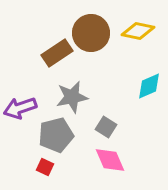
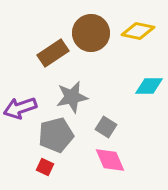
brown rectangle: moved 4 px left
cyan diamond: rotated 24 degrees clockwise
